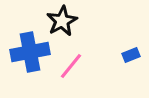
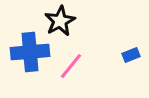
black star: moved 2 px left
blue cross: rotated 6 degrees clockwise
